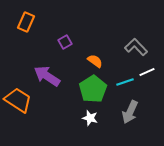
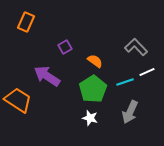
purple square: moved 5 px down
